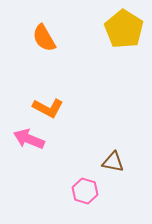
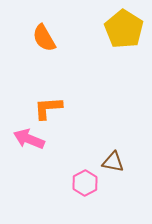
orange L-shape: rotated 148 degrees clockwise
pink hexagon: moved 8 px up; rotated 15 degrees clockwise
